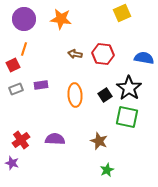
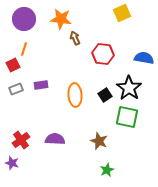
brown arrow: moved 16 px up; rotated 56 degrees clockwise
